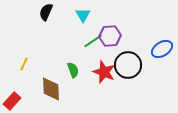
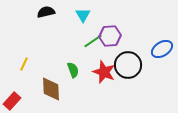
black semicircle: rotated 54 degrees clockwise
